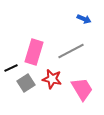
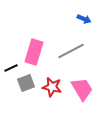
red star: moved 8 px down
gray square: rotated 12 degrees clockwise
